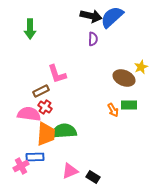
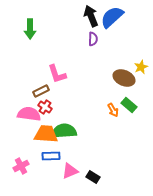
black arrow: rotated 125 degrees counterclockwise
green rectangle: rotated 42 degrees clockwise
orange trapezoid: rotated 90 degrees counterclockwise
blue rectangle: moved 16 px right, 1 px up
